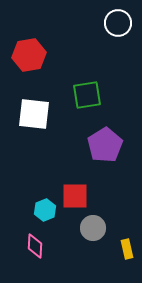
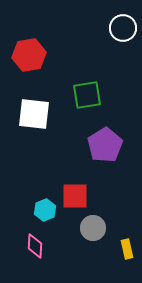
white circle: moved 5 px right, 5 px down
